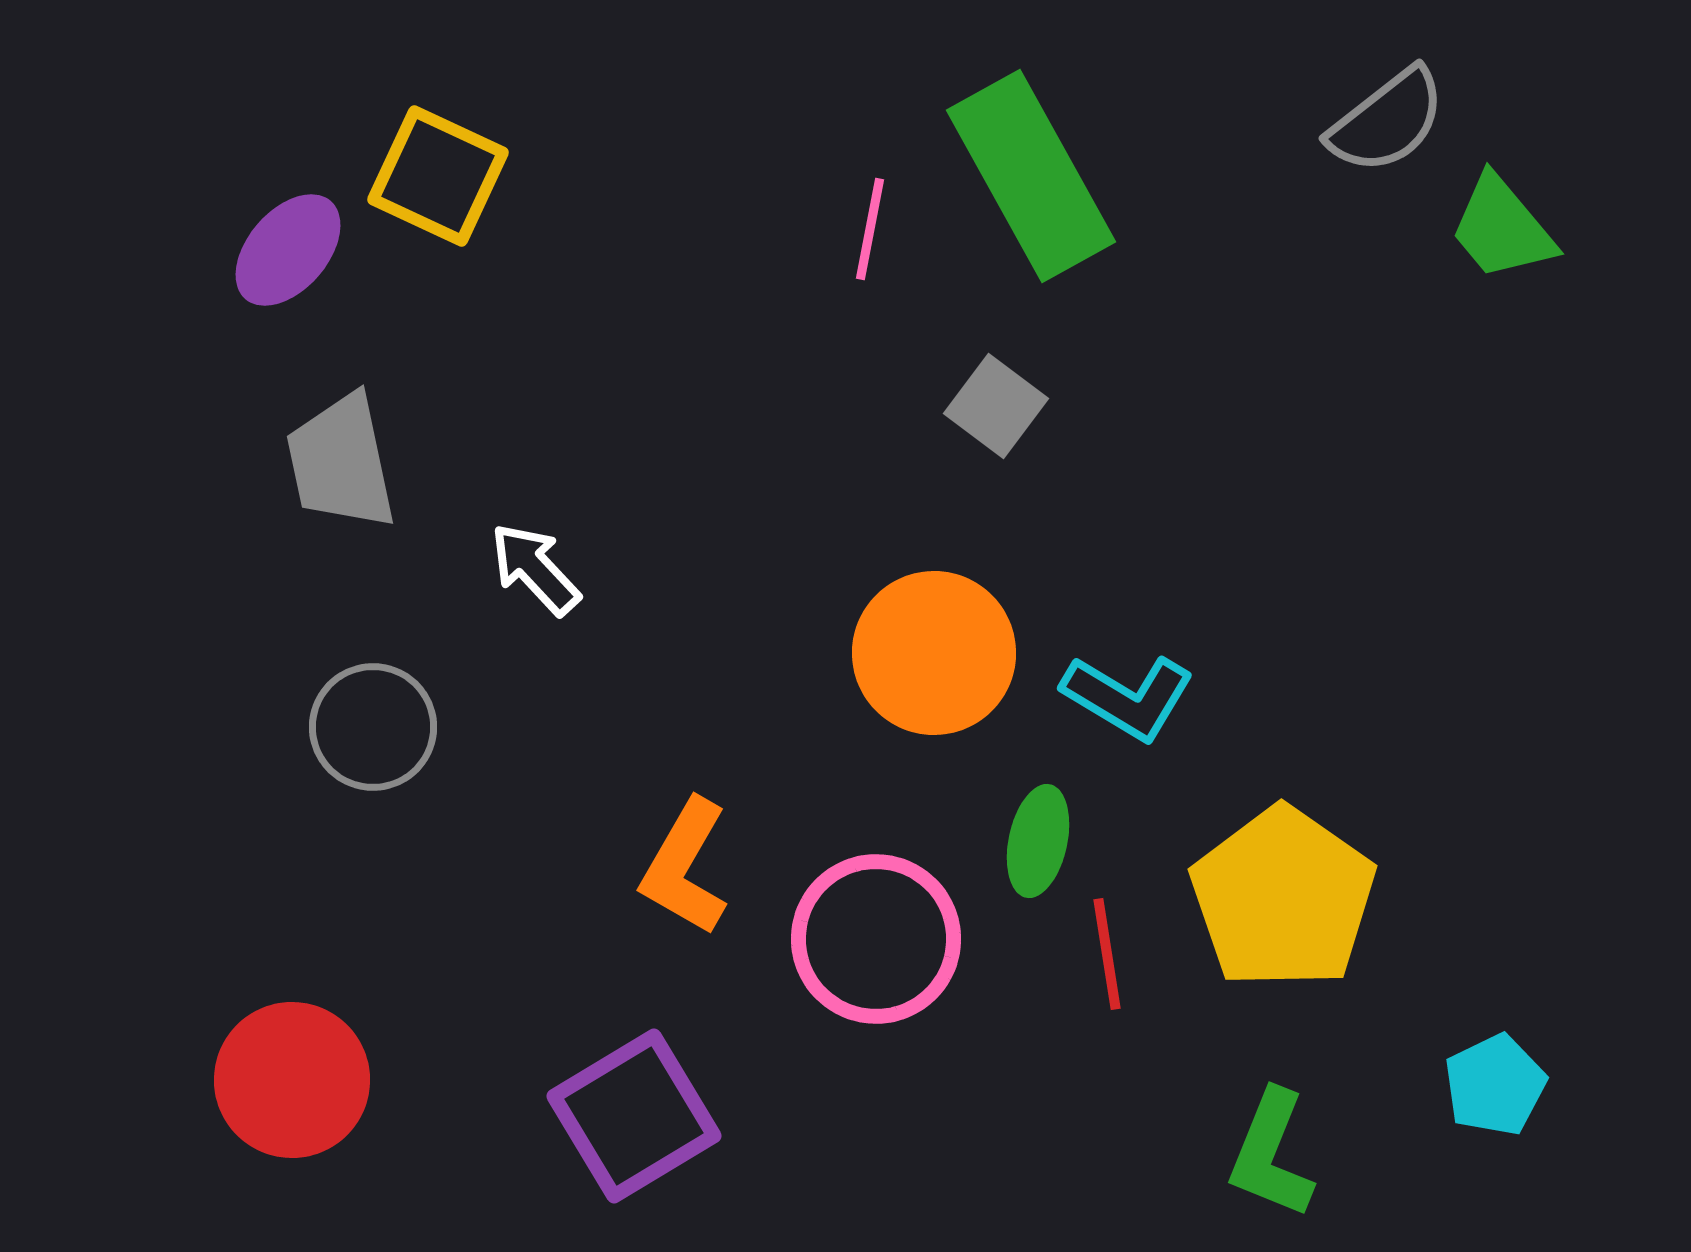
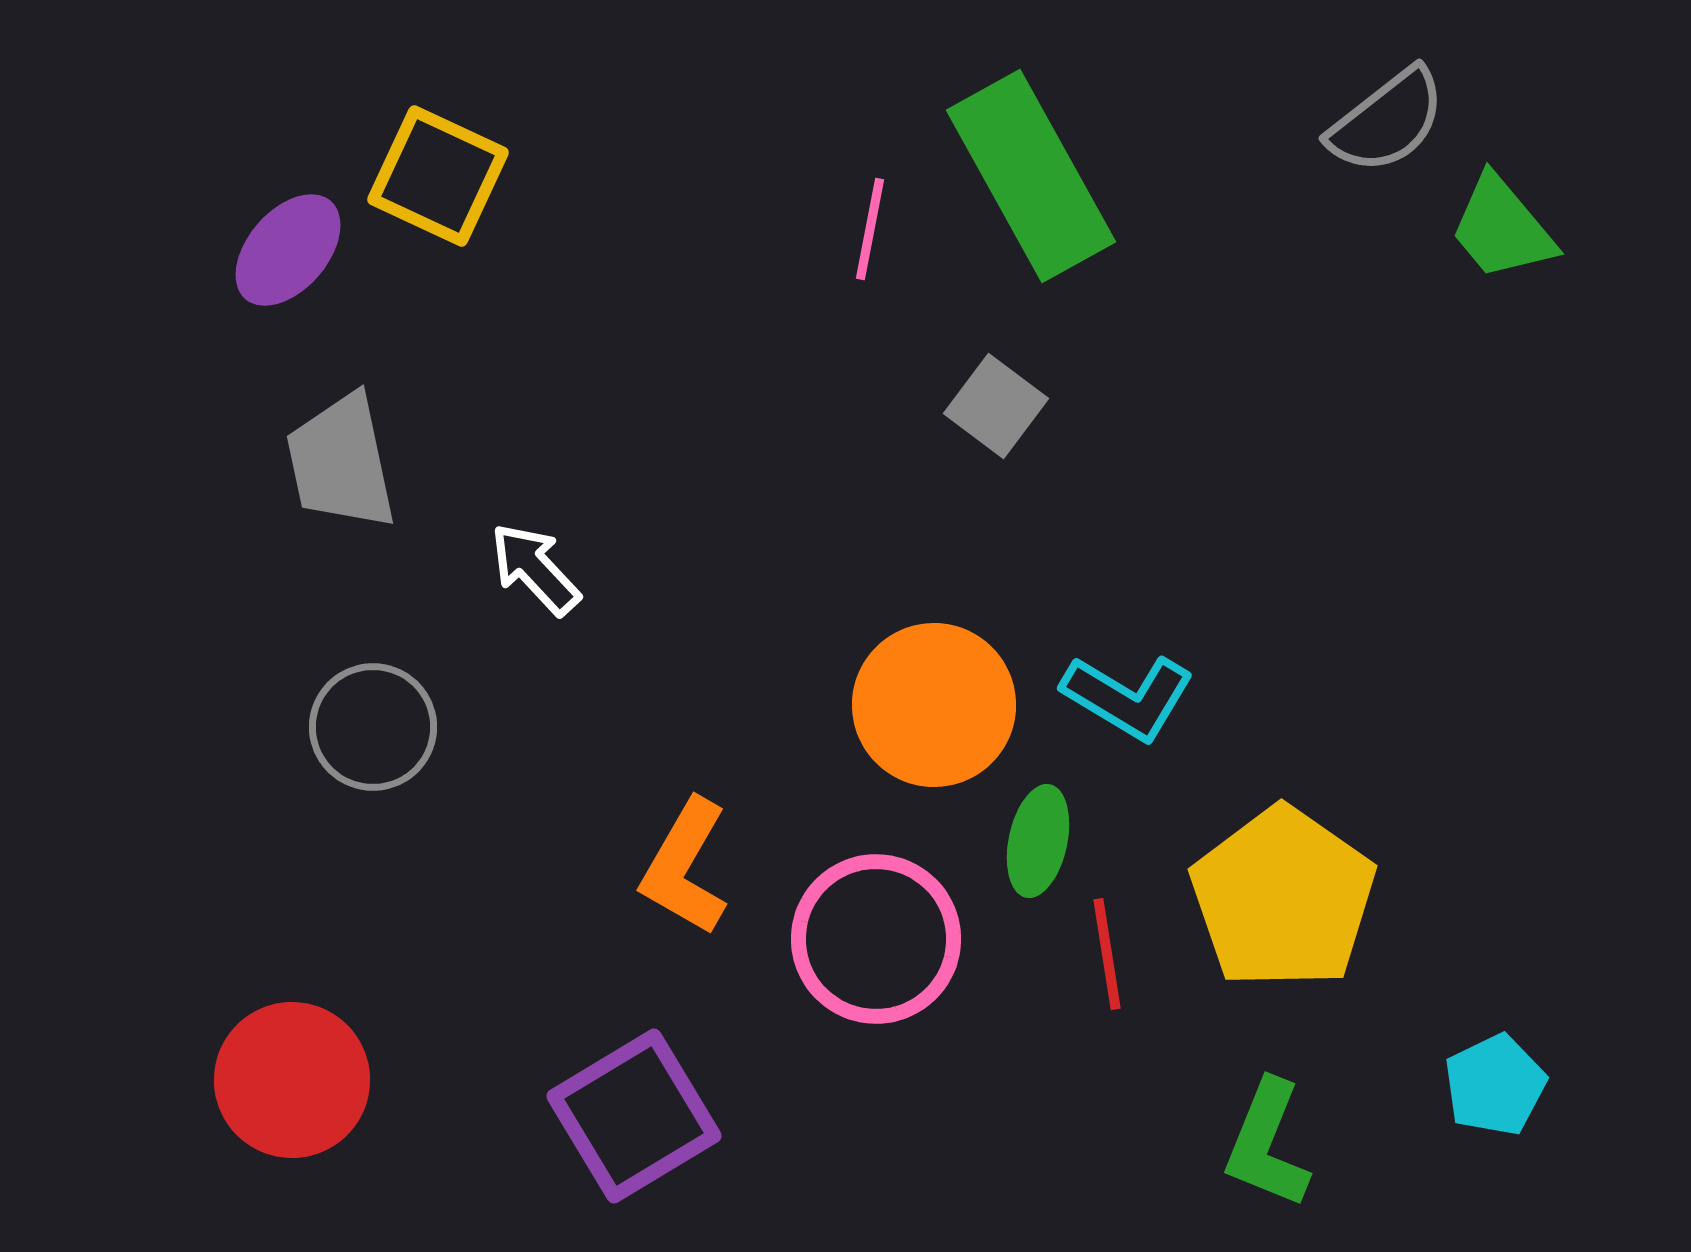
orange circle: moved 52 px down
green L-shape: moved 4 px left, 10 px up
